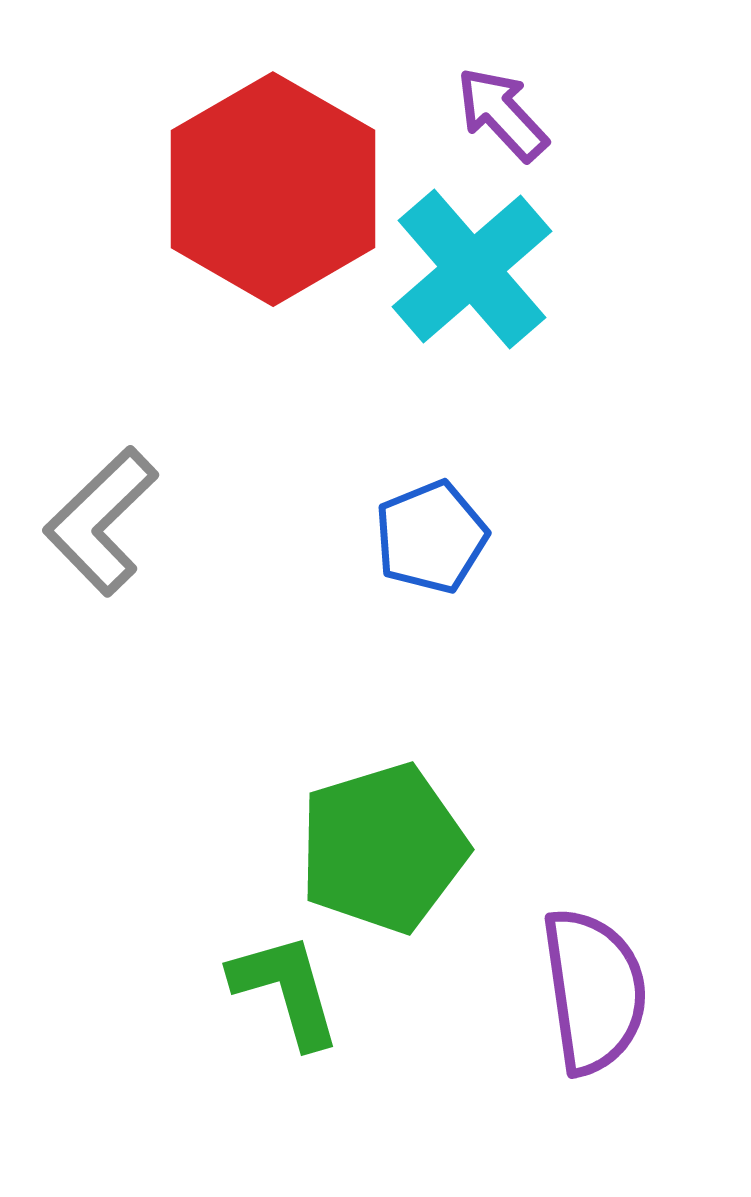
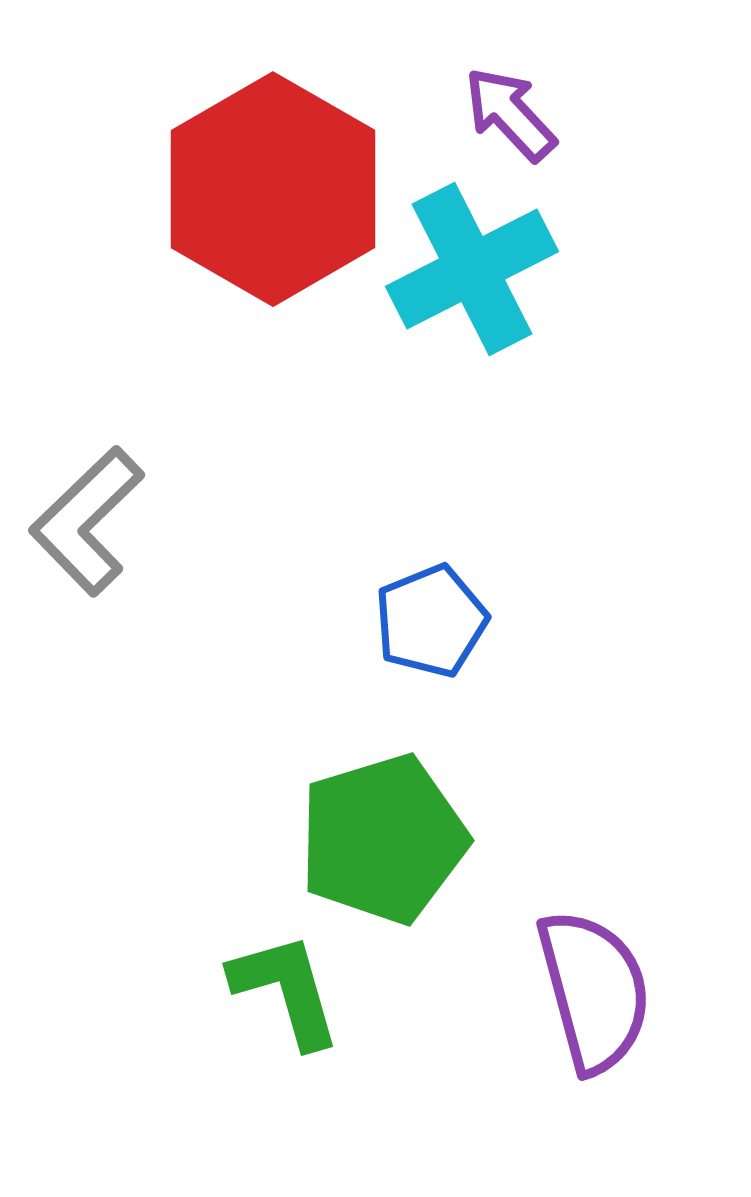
purple arrow: moved 8 px right
cyan cross: rotated 14 degrees clockwise
gray L-shape: moved 14 px left
blue pentagon: moved 84 px down
green pentagon: moved 9 px up
purple semicircle: rotated 7 degrees counterclockwise
